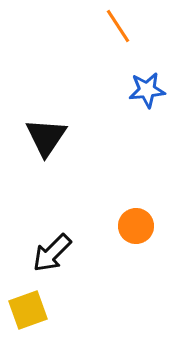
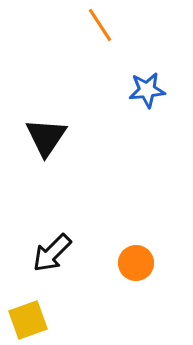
orange line: moved 18 px left, 1 px up
orange circle: moved 37 px down
yellow square: moved 10 px down
